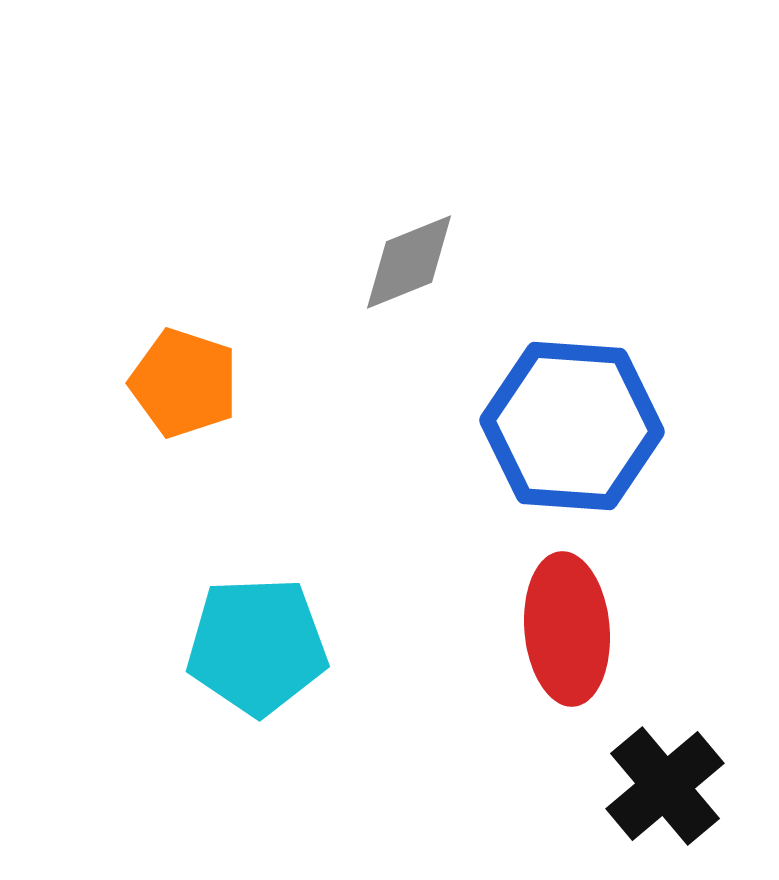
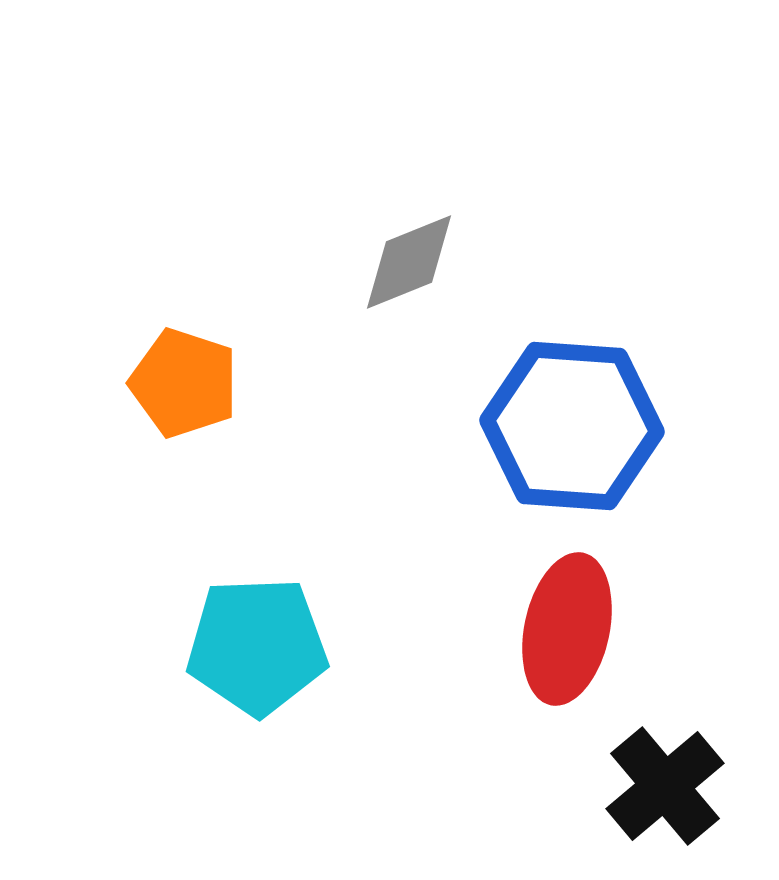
red ellipse: rotated 17 degrees clockwise
